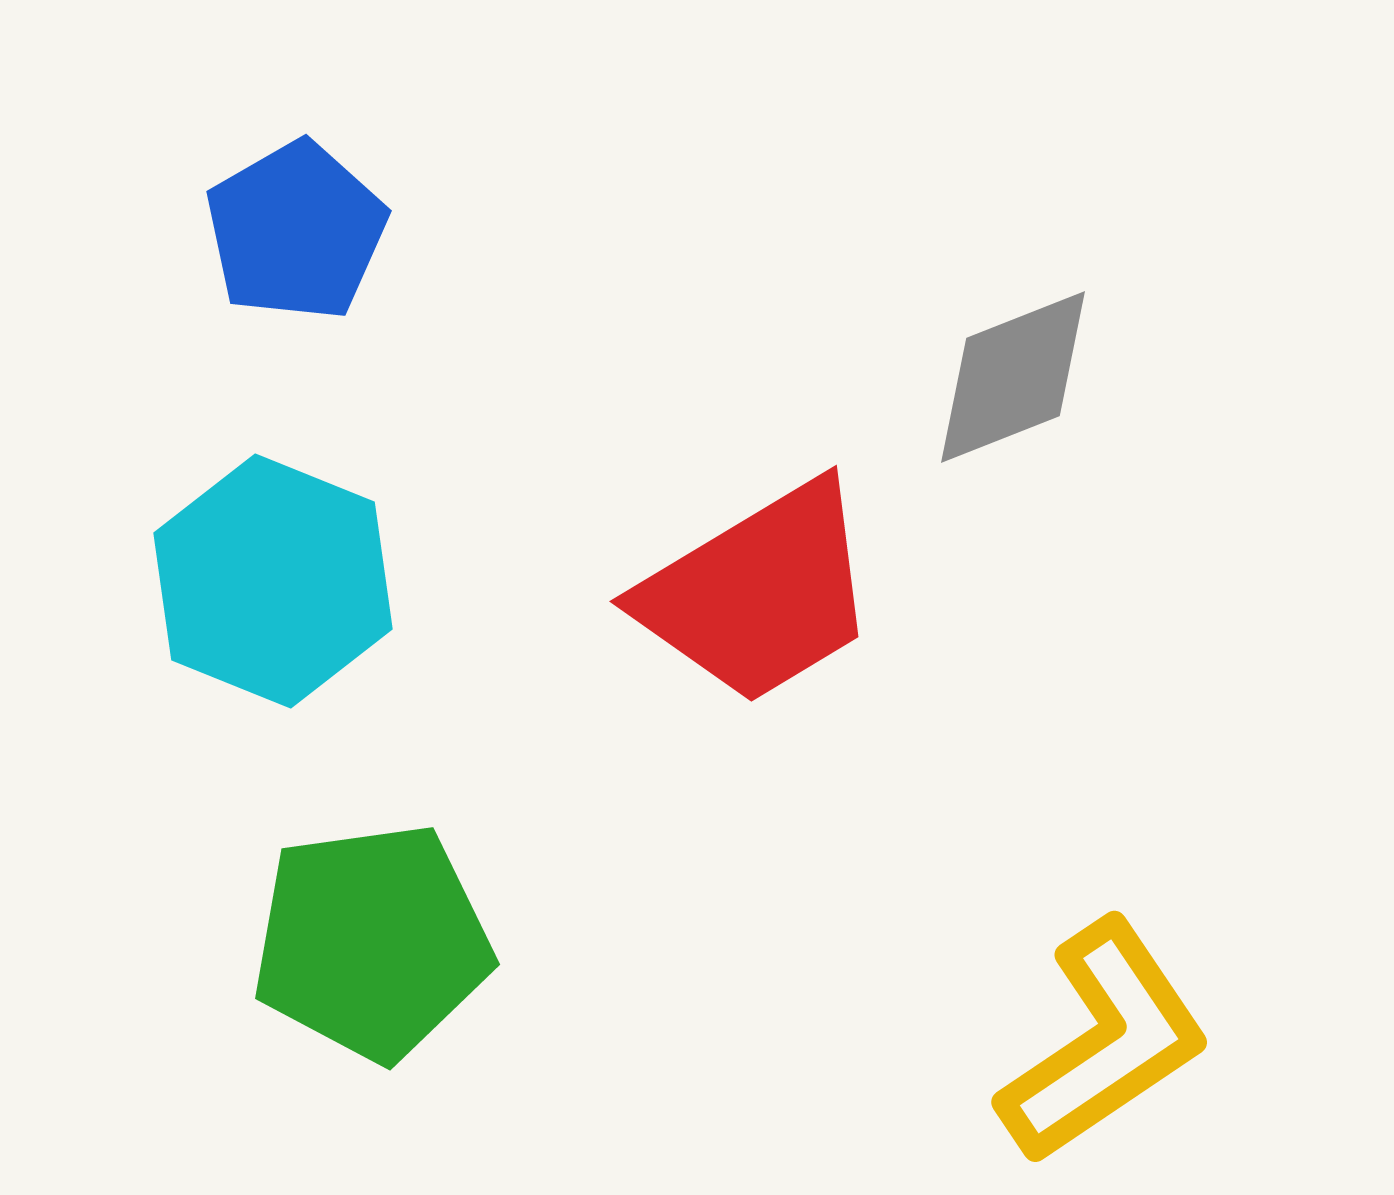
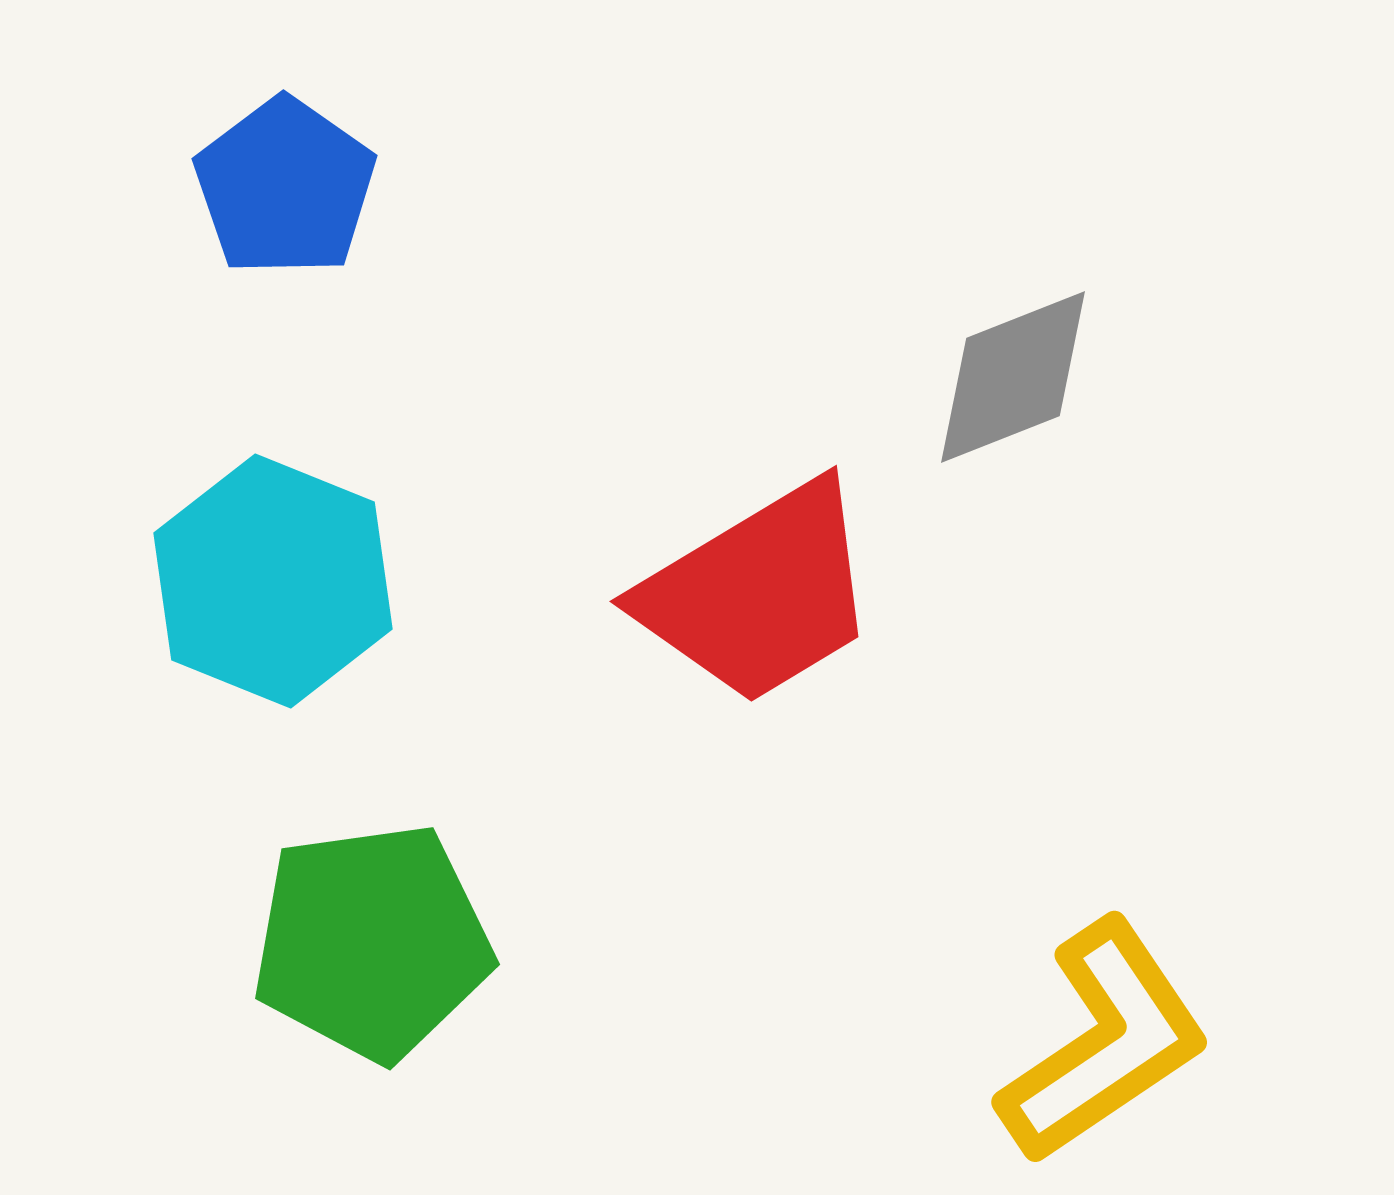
blue pentagon: moved 11 px left, 44 px up; rotated 7 degrees counterclockwise
